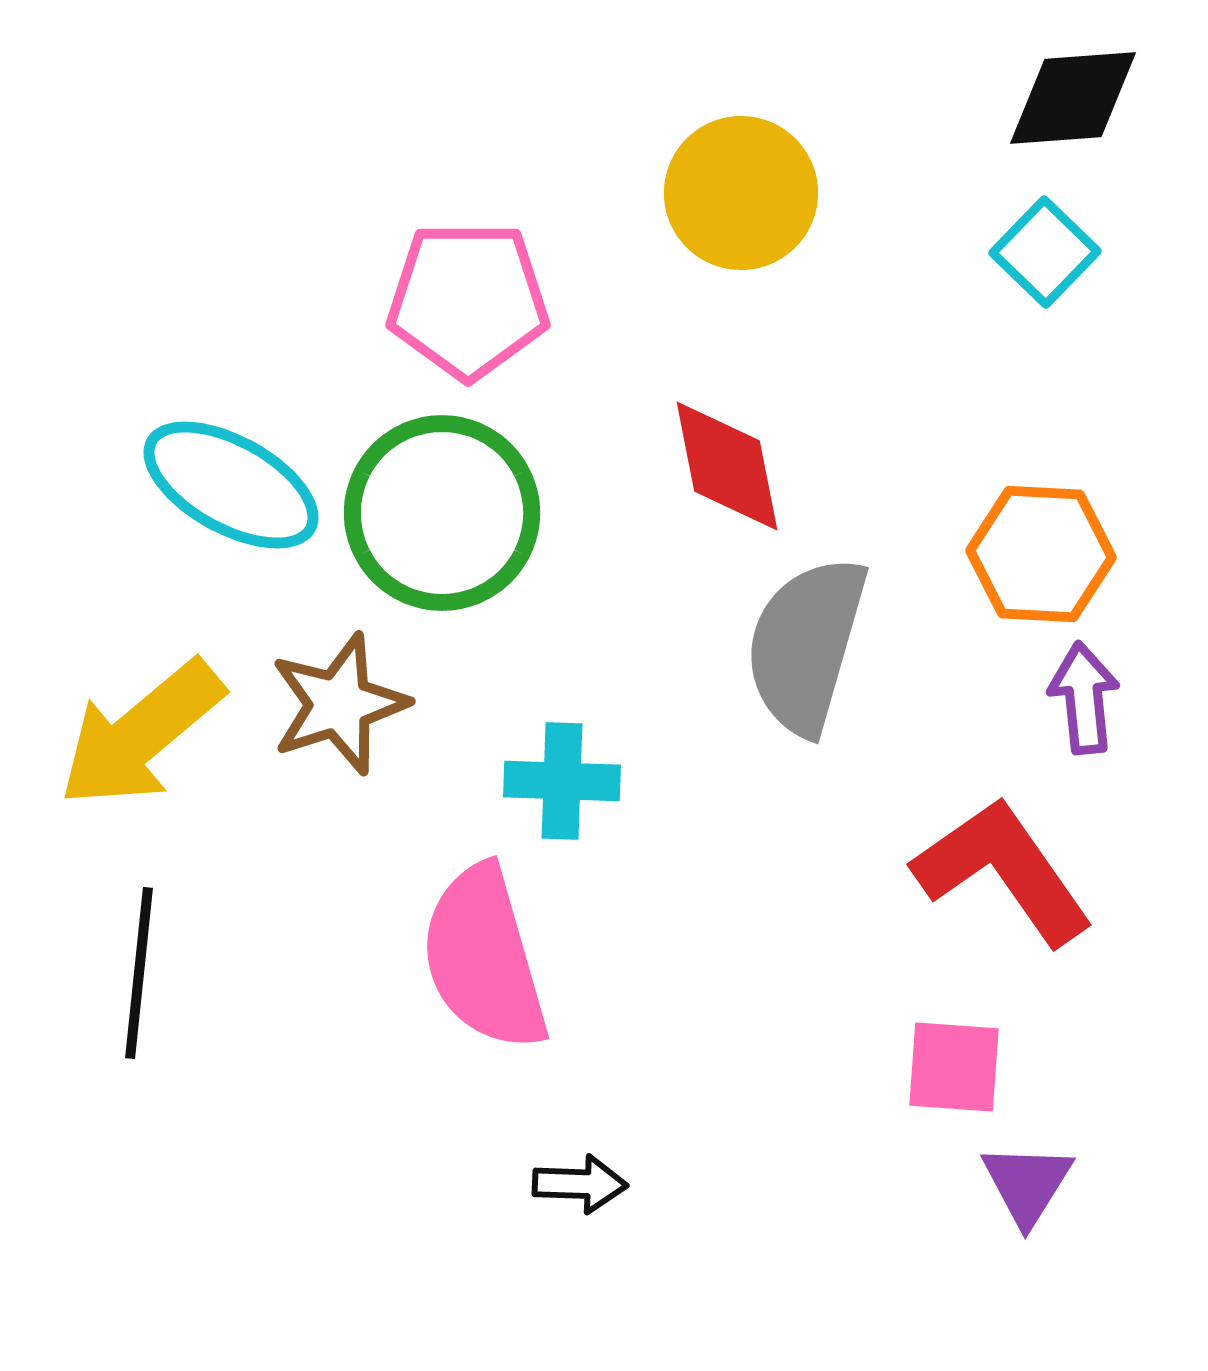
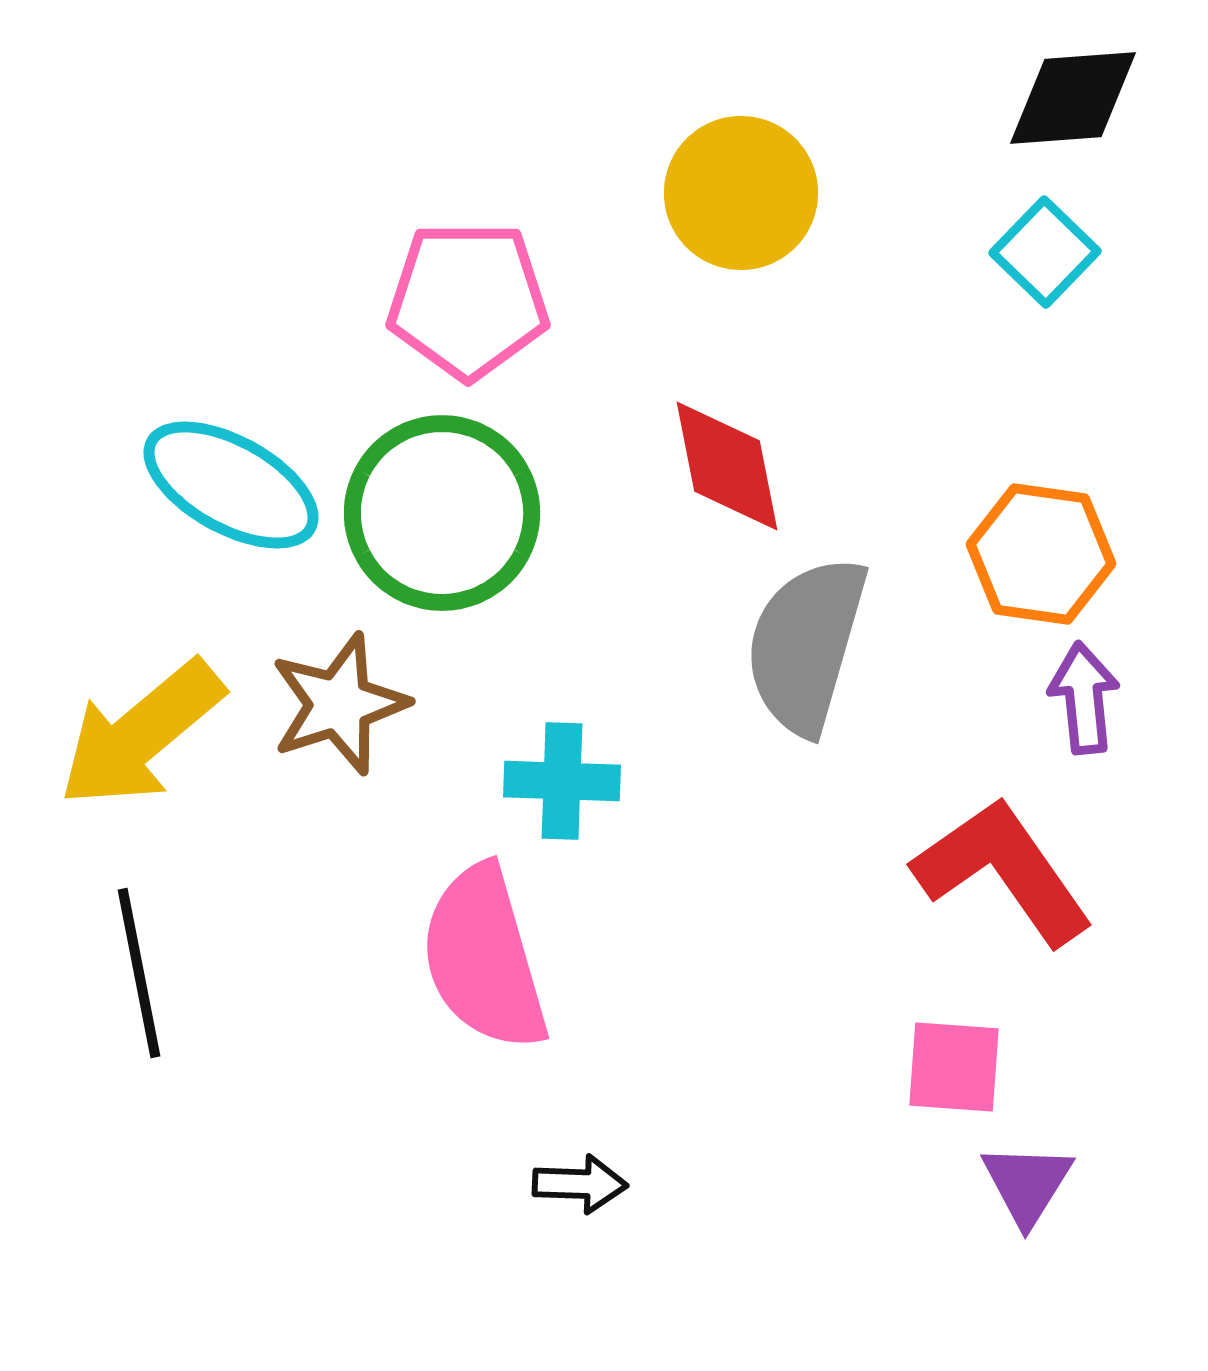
orange hexagon: rotated 5 degrees clockwise
black line: rotated 17 degrees counterclockwise
